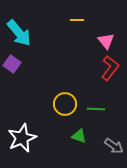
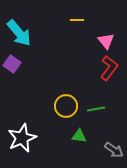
red L-shape: moved 1 px left
yellow circle: moved 1 px right, 2 px down
green line: rotated 12 degrees counterclockwise
green triangle: rotated 14 degrees counterclockwise
gray arrow: moved 4 px down
